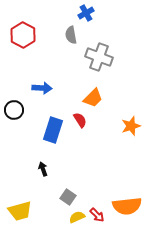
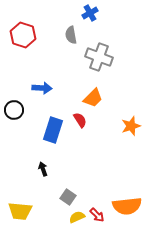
blue cross: moved 4 px right
red hexagon: rotated 10 degrees counterclockwise
yellow trapezoid: rotated 20 degrees clockwise
